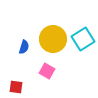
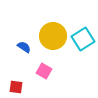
yellow circle: moved 3 px up
blue semicircle: rotated 72 degrees counterclockwise
pink square: moved 3 px left
